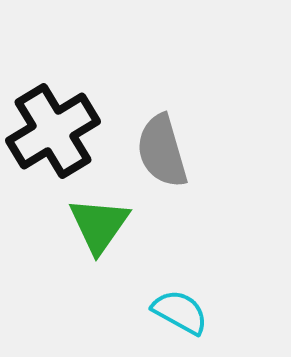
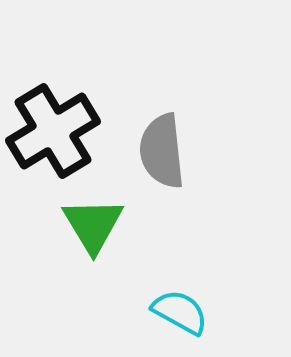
gray semicircle: rotated 10 degrees clockwise
green triangle: moved 6 px left; rotated 6 degrees counterclockwise
